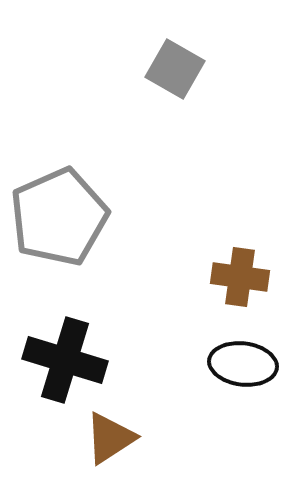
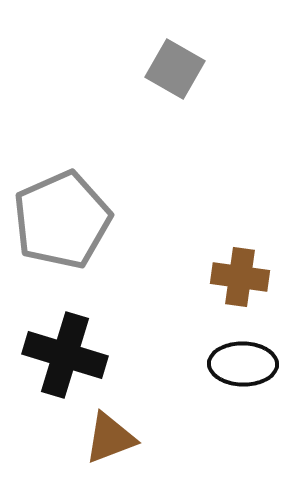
gray pentagon: moved 3 px right, 3 px down
black cross: moved 5 px up
black ellipse: rotated 6 degrees counterclockwise
brown triangle: rotated 12 degrees clockwise
